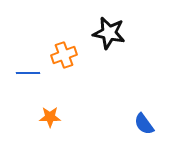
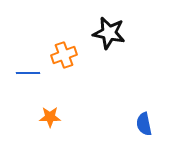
blue semicircle: rotated 25 degrees clockwise
